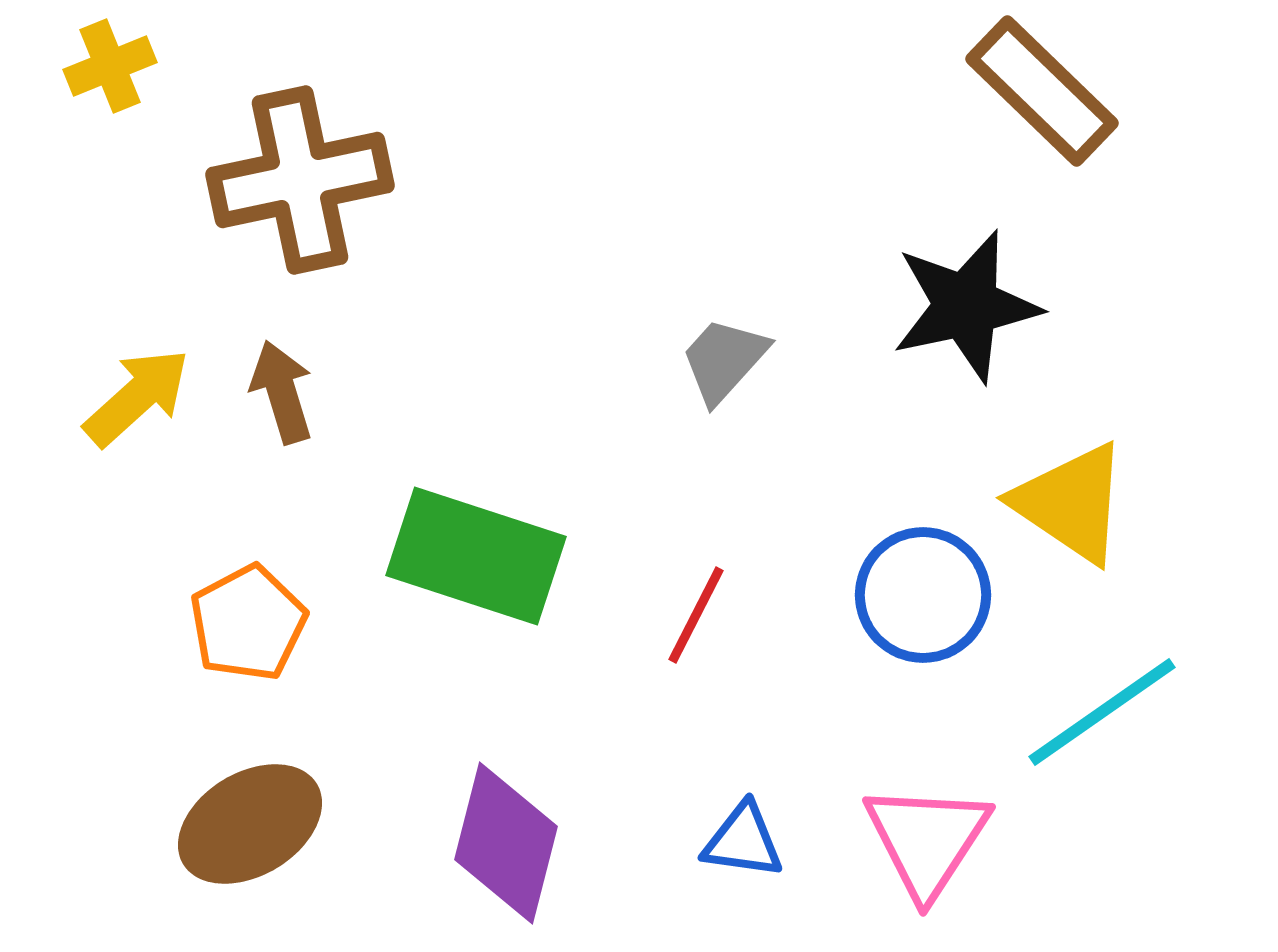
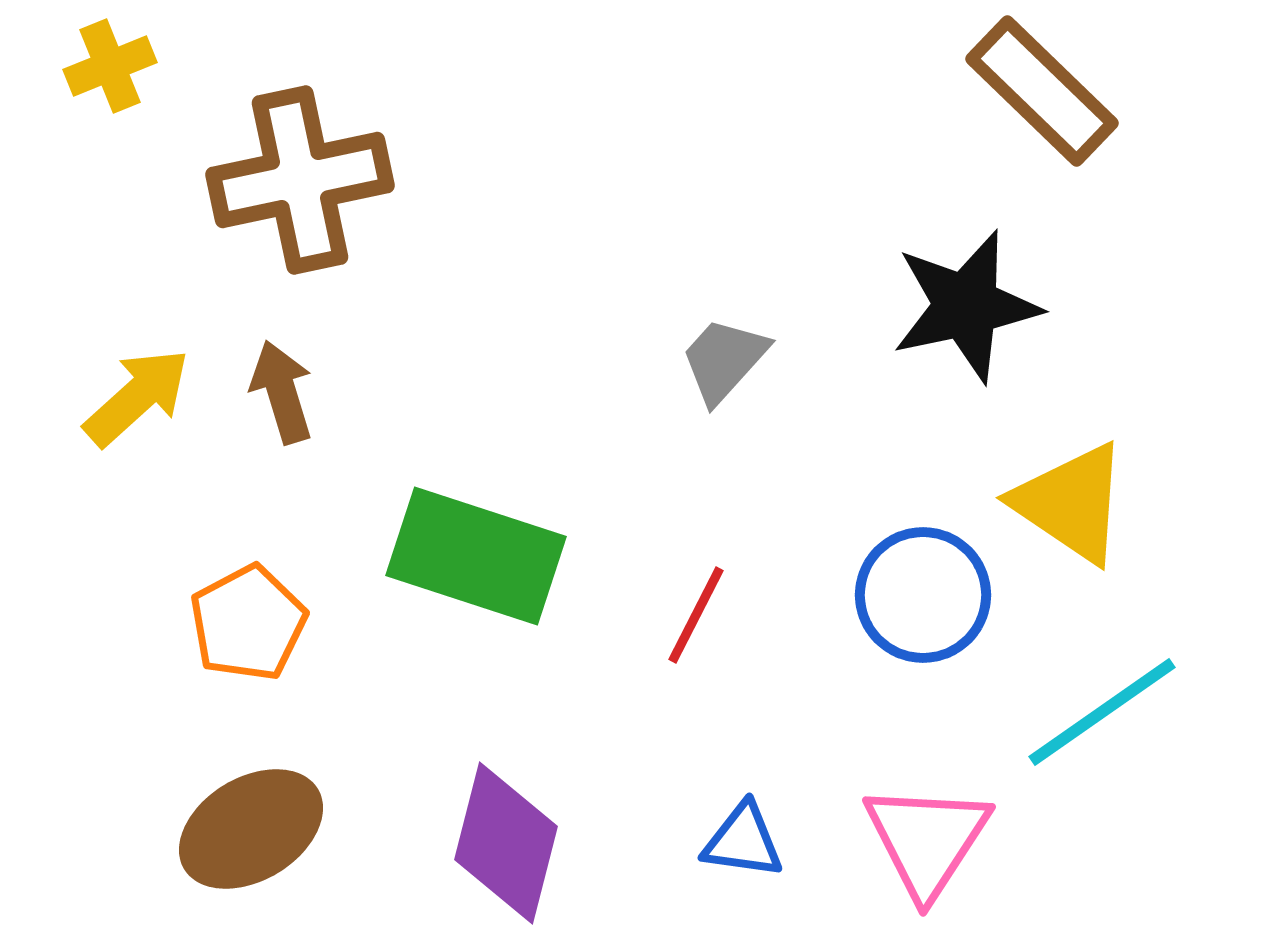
brown ellipse: moved 1 px right, 5 px down
